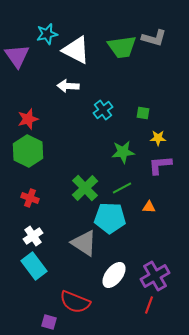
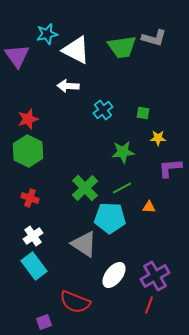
purple L-shape: moved 10 px right, 3 px down
gray triangle: moved 1 px down
purple square: moved 5 px left; rotated 35 degrees counterclockwise
